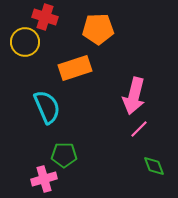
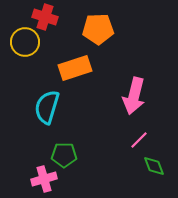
cyan semicircle: rotated 140 degrees counterclockwise
pink line: moved 11 px down
